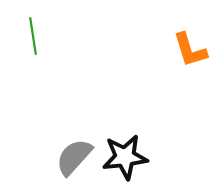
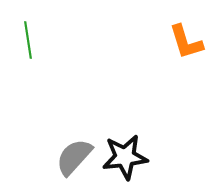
green line: moved 5 px left, 4 px down
orange L-shape: moved 4 px left, 8 px up
